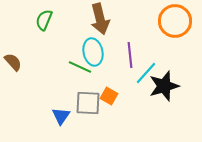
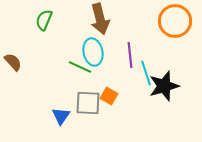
cyan line: rotated 60 degrees counterclockwise
